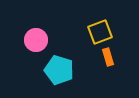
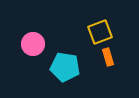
pink circle: moved 3 px left, 4 px down
cyan pentagon: moved 6 px right, 3 px up; rotated 8 degrees counterclockwise
